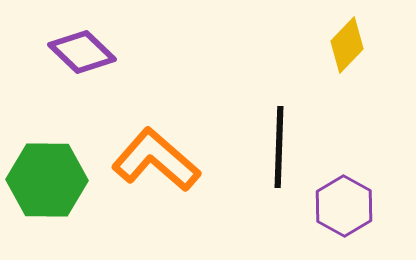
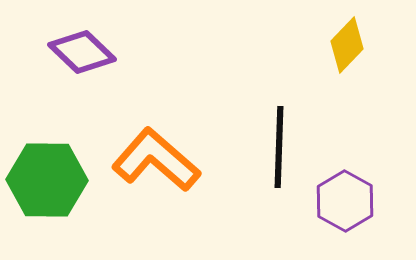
purple hexagon: moved 1 px right, 5 px up
